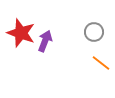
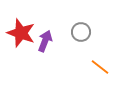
gray circle: moved 13 px left
orange line: moved 1 px left, 4 px down
